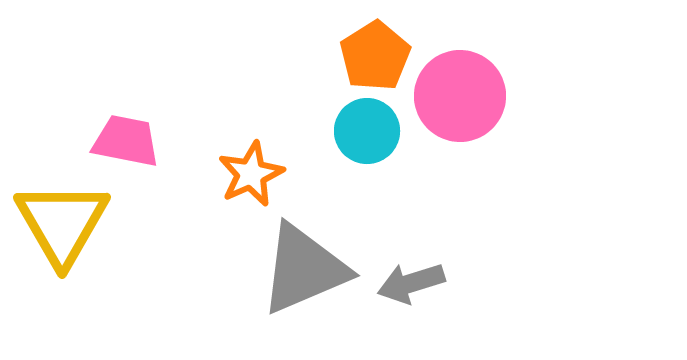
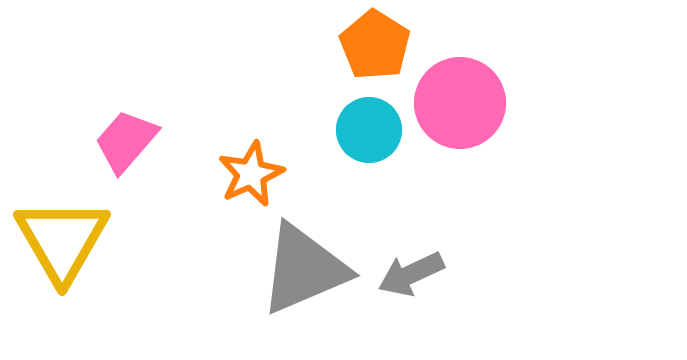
orange pentagon: moved 11 px up; rotated 8 degrees counterclockwise
pink circle: moved 7 px down
cyan circle: moved 2 px right, 1 px up
pink trapezoid: rotated 60 degrees counterclockwise
yellow triangle: moved 17 px down
gray arrow: moved 9 px up; rotated 8 degrees counterclockwise
